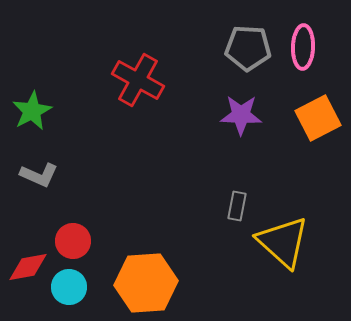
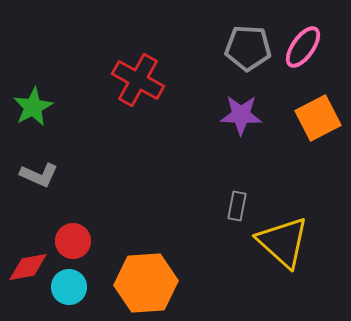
pink ellipse: rotated 33 degrees clockwise
green star: moved 1 px right, 4 px up
